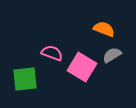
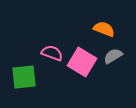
gray semicircle: moved 1 px right, 1 px down
pink square: moved 5 px up
green square: moved 1 px left, 2 px up
